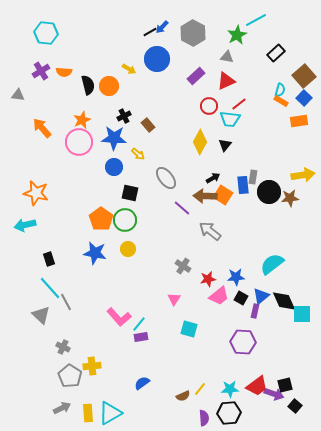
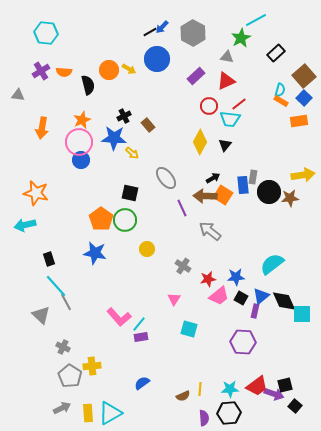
green star at (237, 35): moved 4 px right, 3 px down
orange circle at (109, 86): moved 16 px up
orange arrow at (42, 128): rotated 130 degrees counterclockwise
yellow arrow at (138, 154): moved 6 px left, 1 px up
blue circle at (114, 167): moved 33 px left, 7 px up
purple line at (182, 208): rotated 24 degrees clockwise
yellow circle at (128, 249): moved 19 px right
cyan line at (50, 288): moved 6 px right, 2 px up
yellow line at (200, 389): rotated 32 degrees counterclockwise
